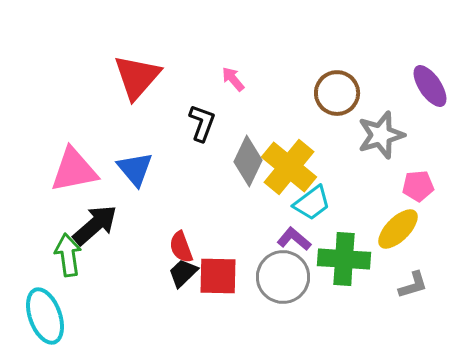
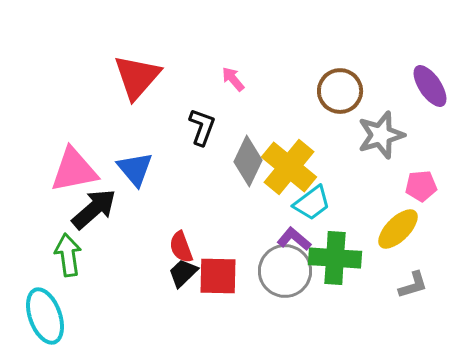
brown circle: moved 3 px right, 2 px up
black L-shape: moved 4 px down
pink pentagon: moved 3 px right
black arrow: moved 1 px left, 16 px up
green cross: moved 9 px left, 1 px up
gray circle: moved 2 px right, 6 px up
